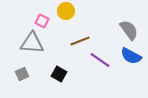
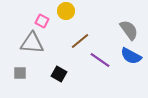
brown line: rotated 18 degrees counterclockwise
gray square: moved 2 px left, 1 px up; rotated 24 degrees clockwise
